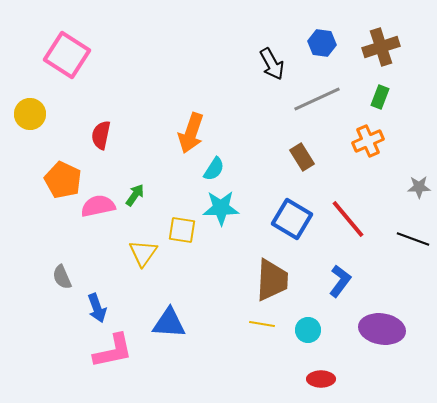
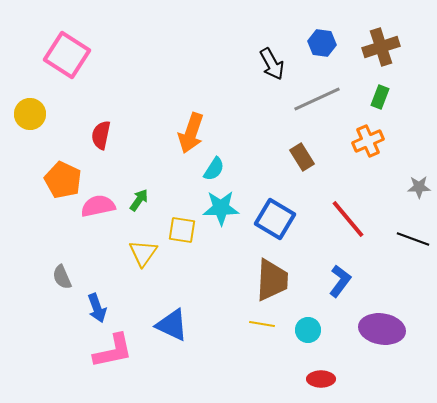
green arrow: moved 4 px right, 5 px down
blue square: moved 17 px left
blue triangle: moved 3 px right, 2 px down; rotated 21 degrees clockwise
